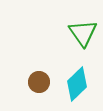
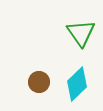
green triangle: moved 2 px left
